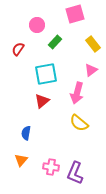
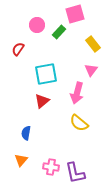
green rectangle: moved 4 px right, 10 px up
pink triangle: rotated 16 degrees counterclockwise
purple L-shape: rotated 35 degrees counterclockwise
